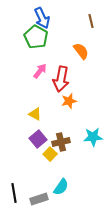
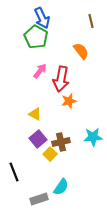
black line: moved 21 px up; rotated 12 degrees counterclockwise
